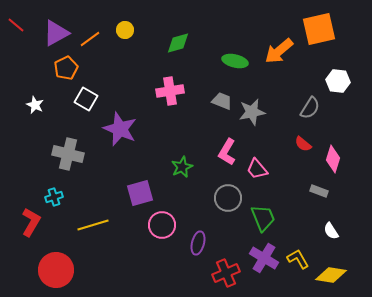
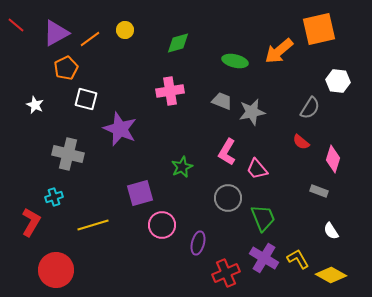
white square: rotated 15 degrees counterclockwise
red semicircle: moved 2 px left, 2 px up
yellow diamond: rotated 20 degrees clockwise
